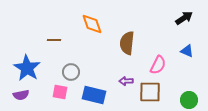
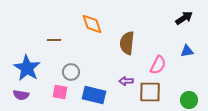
blue triangle: rotated 32 degrees counterclockwise
purple semicircle: rotated 21 degrees clockwise
